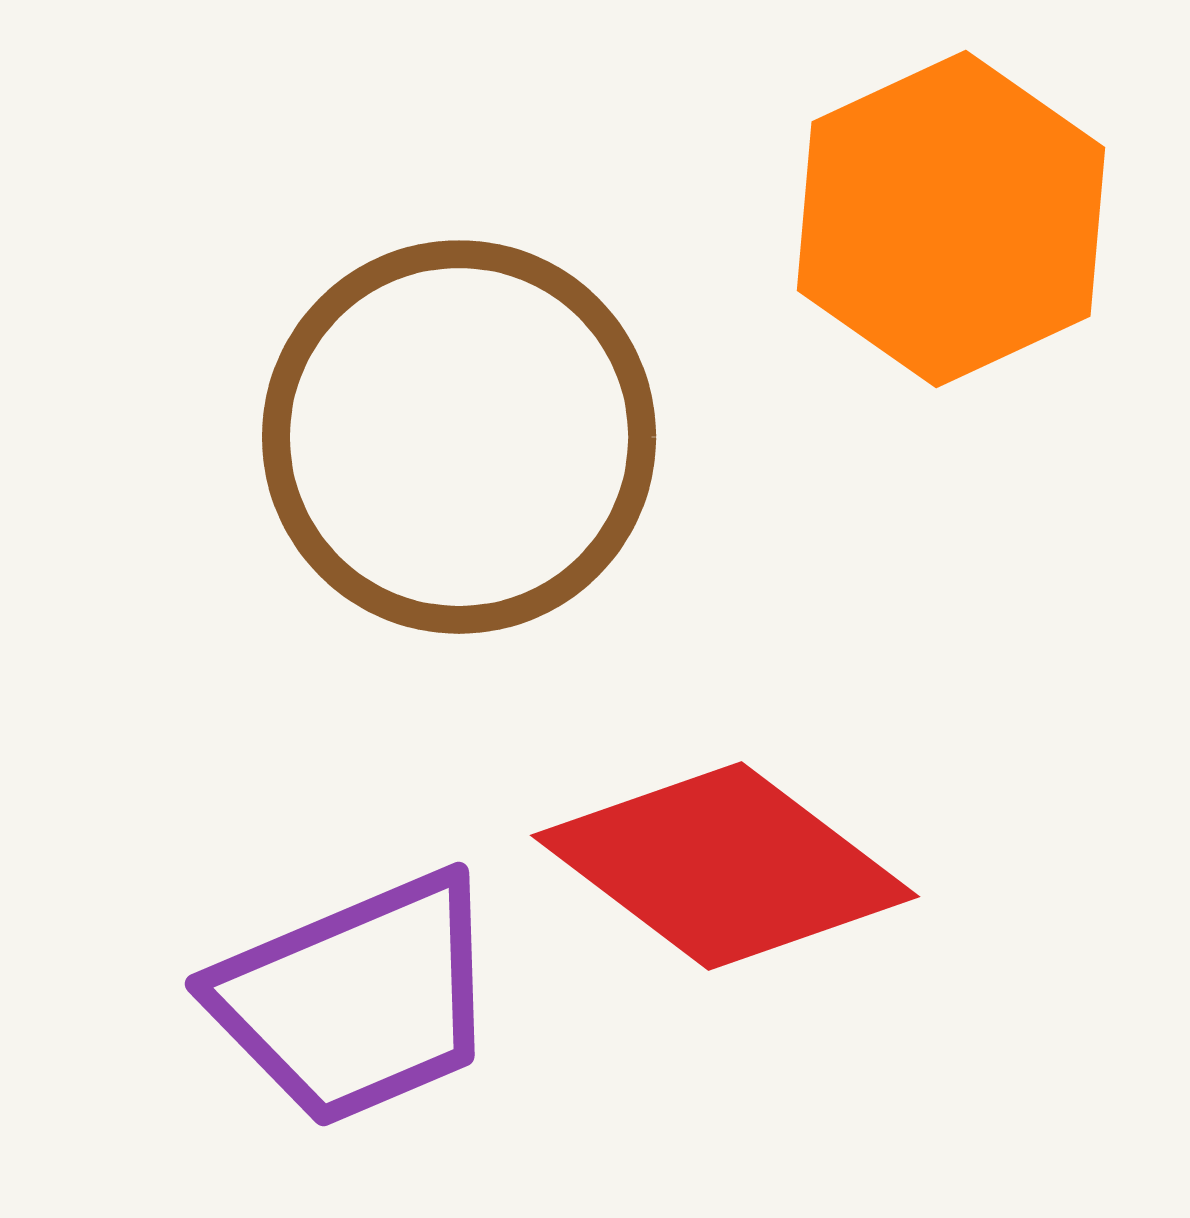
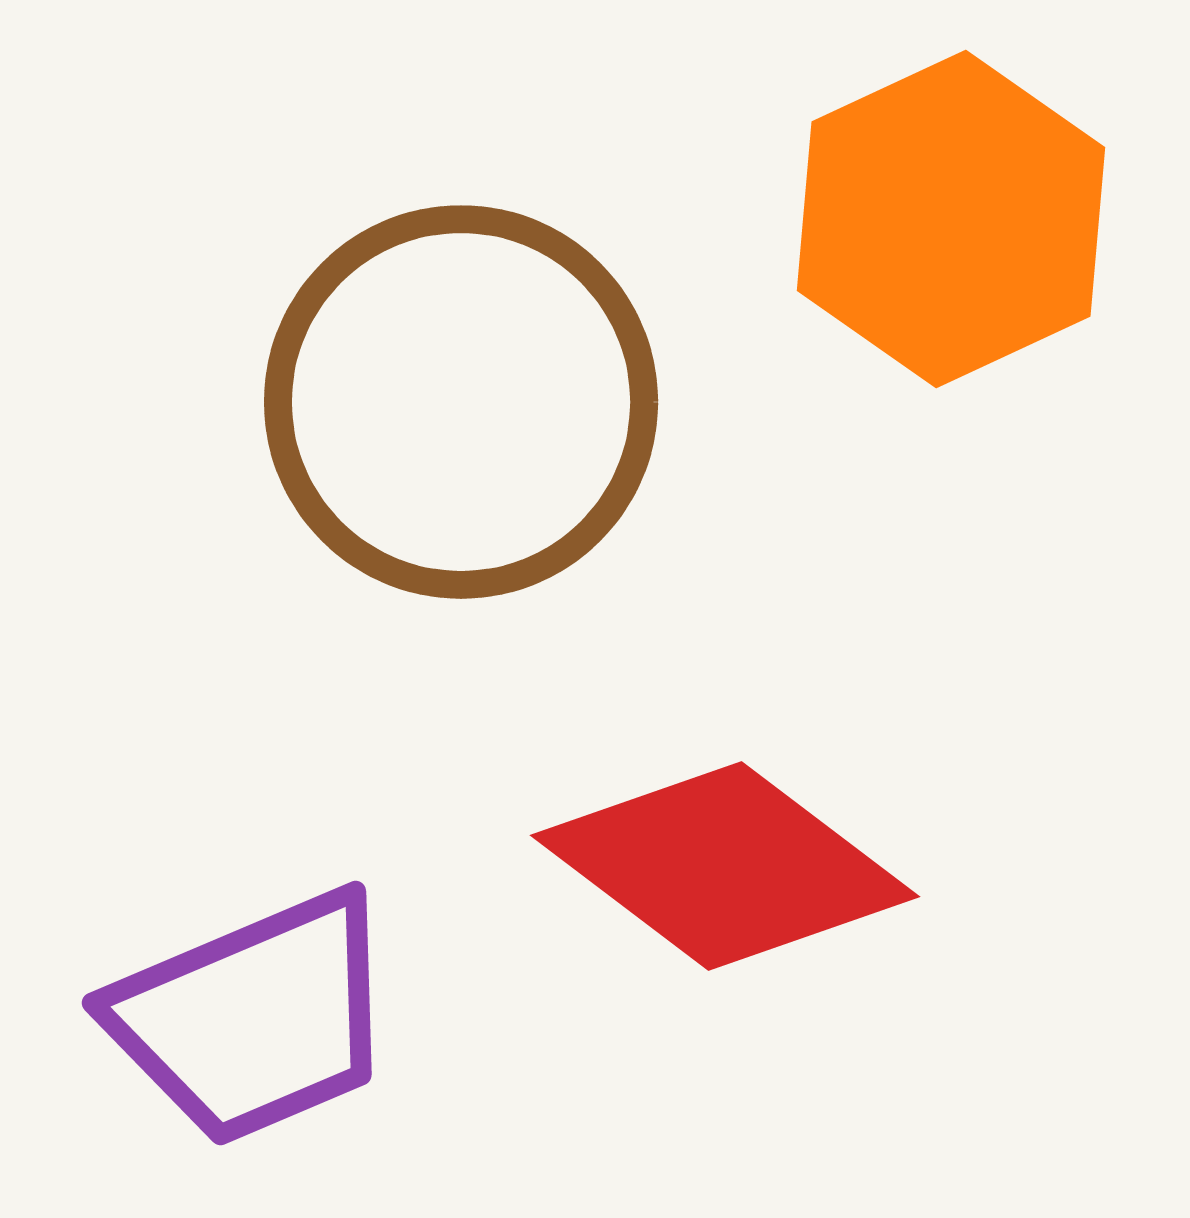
brown circle: moved 2 px right, 35 px up
purple trapezoid: moved 103 px left, 19 px down
